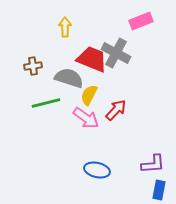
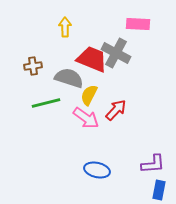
pink rectangle: moved 3 px left, 3 px down; rotated 25 degrees clockwise
